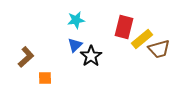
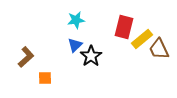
brown trapezoid: rotated 80 degrees clockwise
